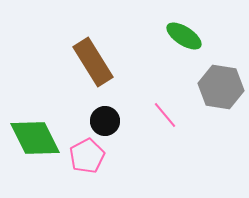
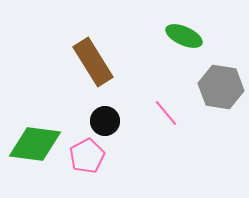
green ellipse: rotated 9 degrees counterclockwise
pink line: moved 1 px right, 2 px up
green diamond: moved 6 px down; rotated 56 degrees counterclockwise
